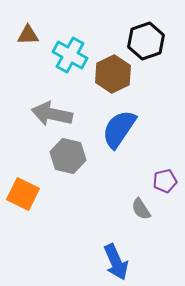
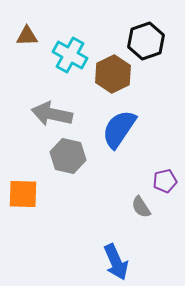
brown triangle: moved 1 px left, 1 px down
orange square: rotated 24 degrees counterclockwise
gray semicircle: moved 2 px up
